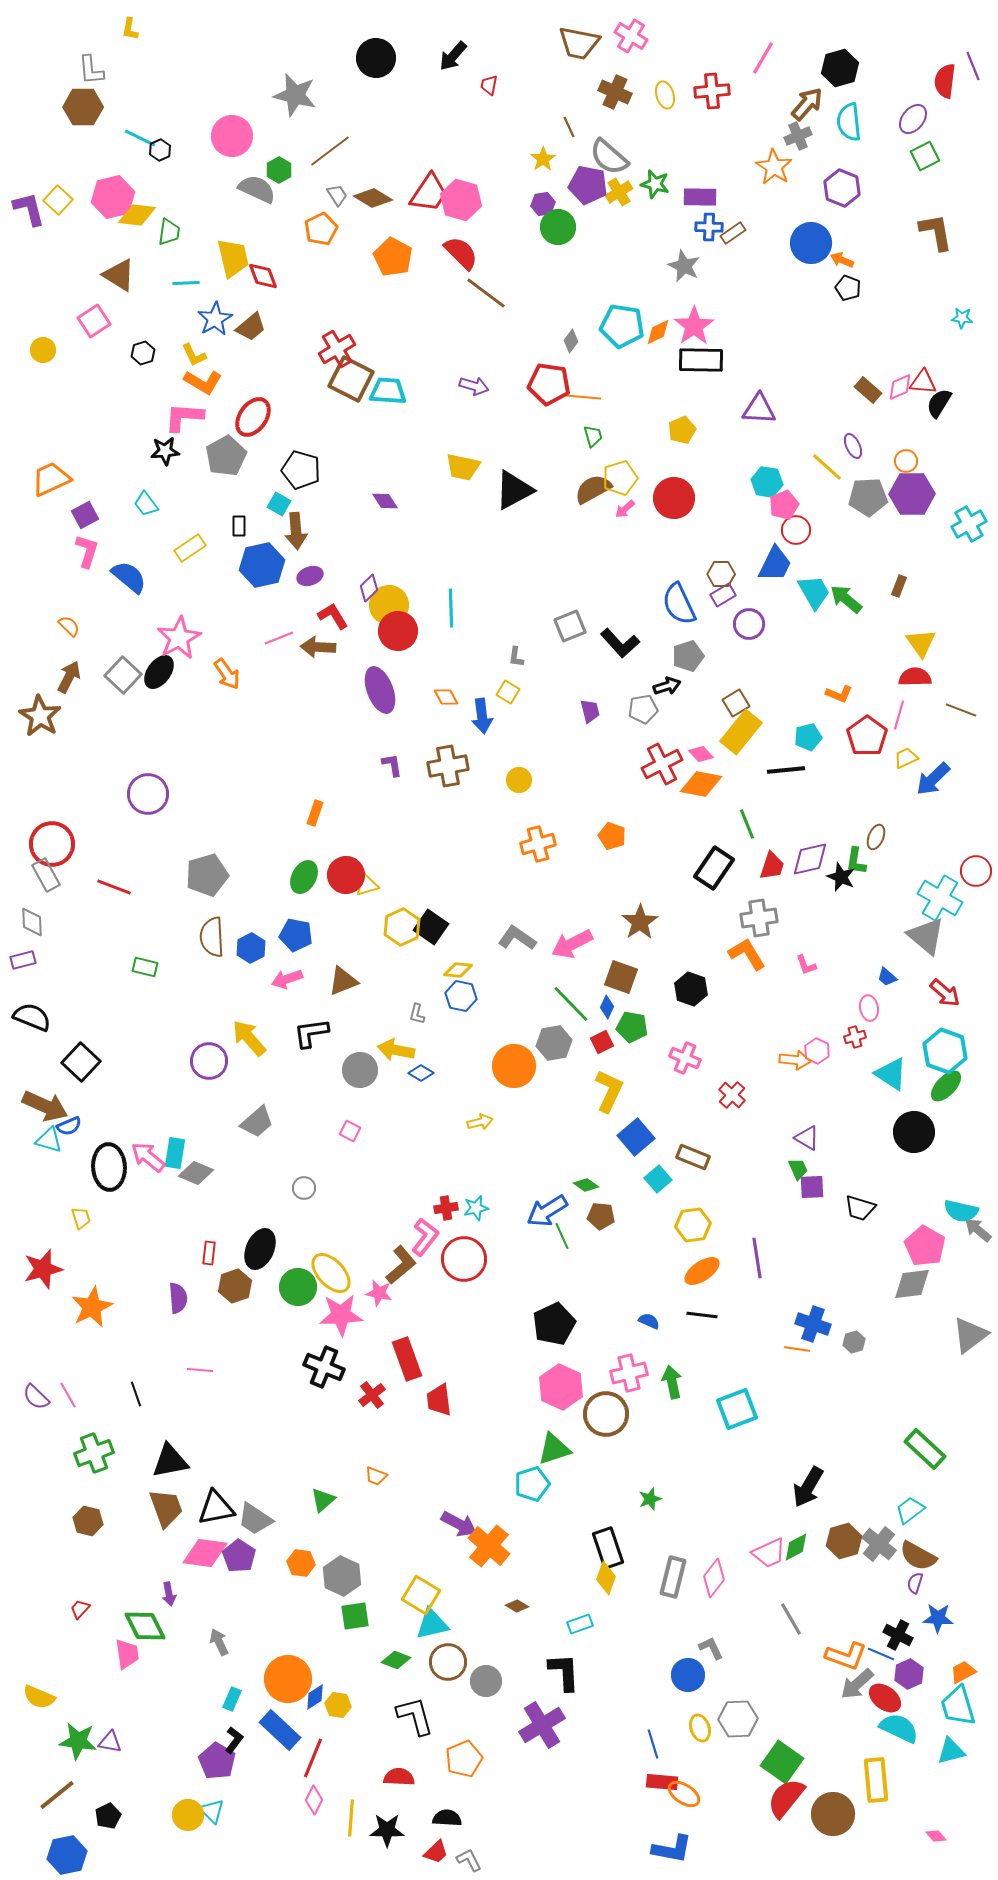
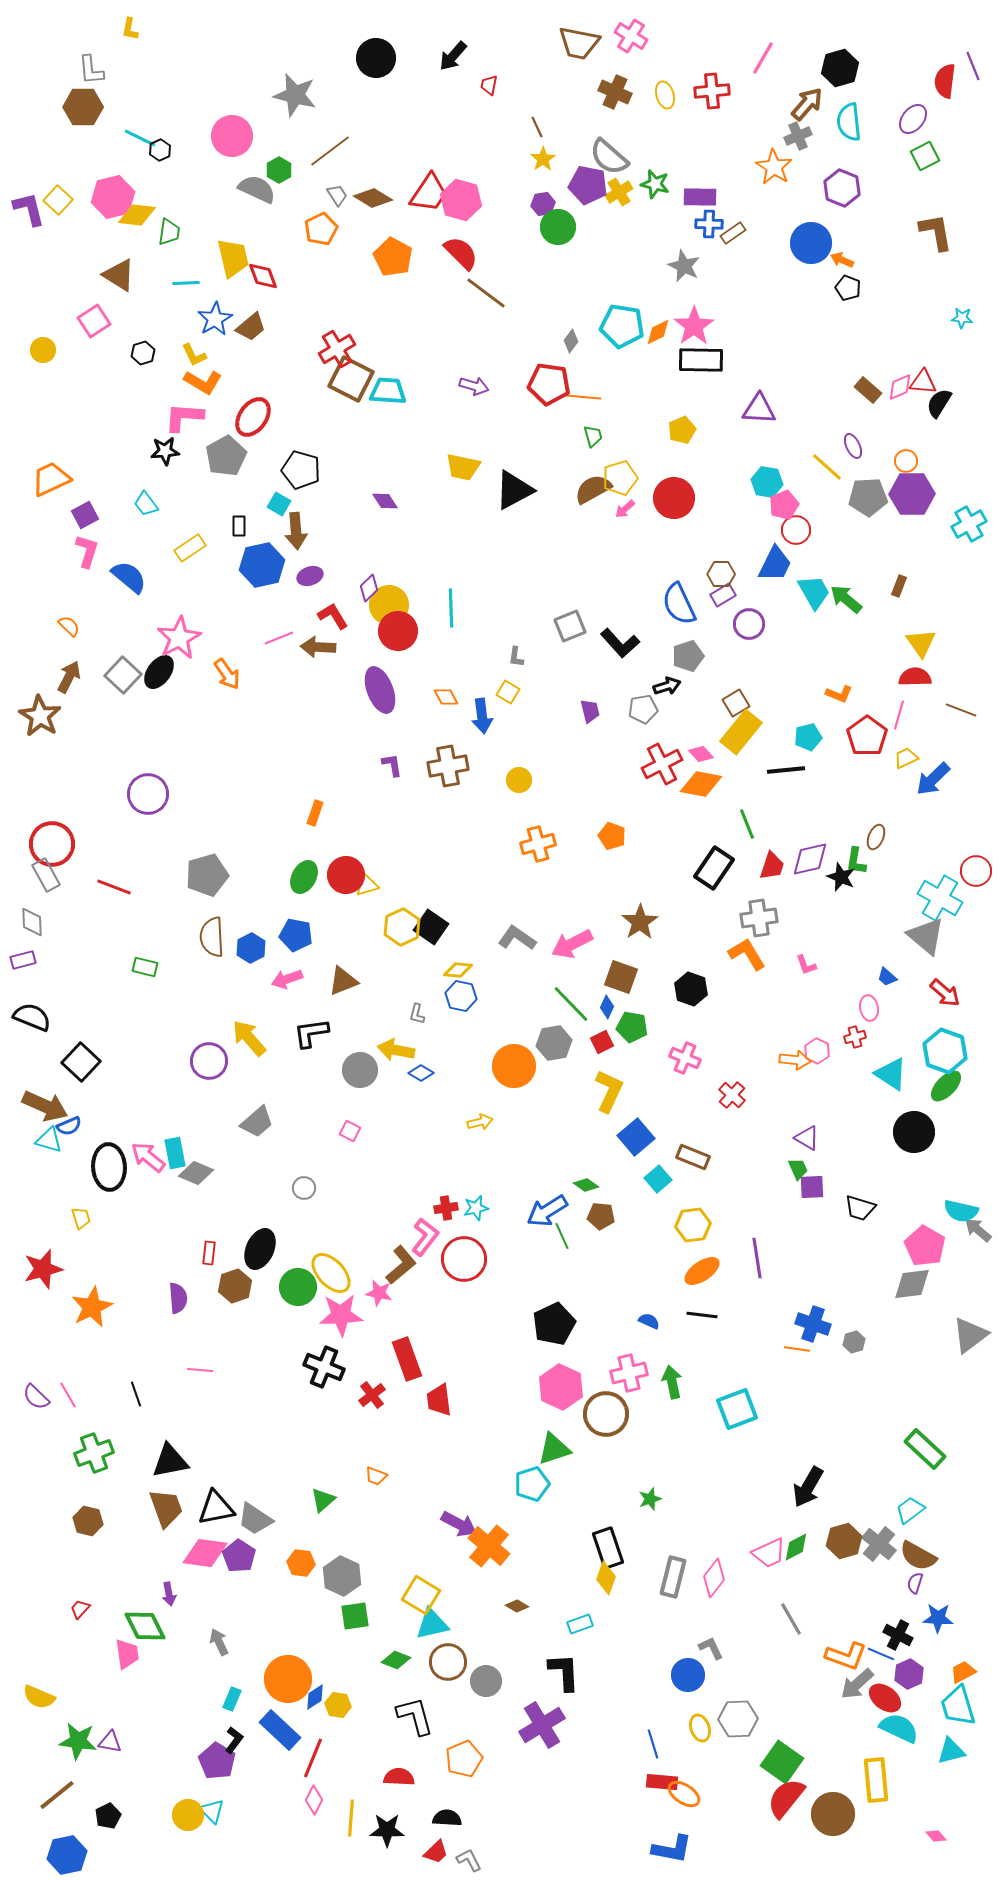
brown line at (569, 127): moved 32 px left
blue cross at (709, 227): moved 3 px up
cyan rectangle at (175, 1153): rotated 20 degrees counterclockwise
